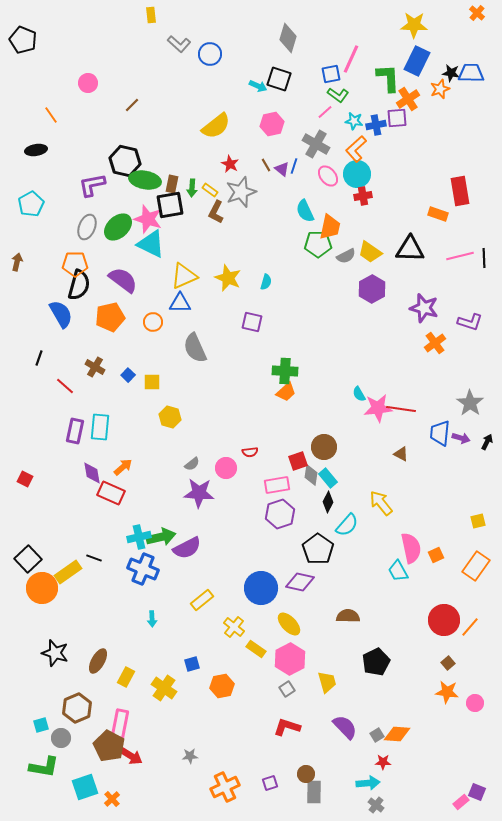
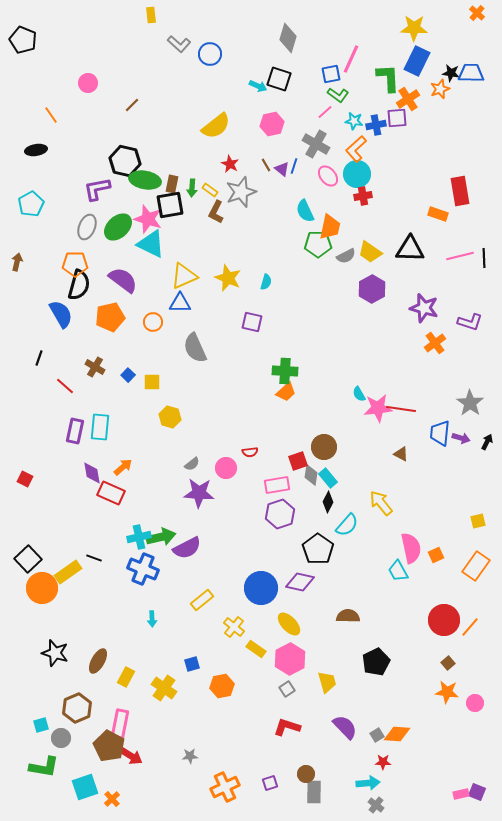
yellow star at (414, 25): moved 3 px down
purple L-shape at (92, 185): moved 5 px right, 4 px down
pink rectangle at (461, 802): moved 8 px up; rotated 28 degrees clockwise
